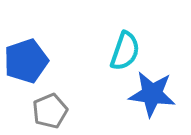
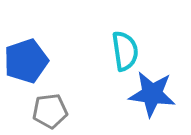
cyan semicircle: rotated 27 degrees counterclockwise
gray pentagon: rotated 16 degrees clockwise
